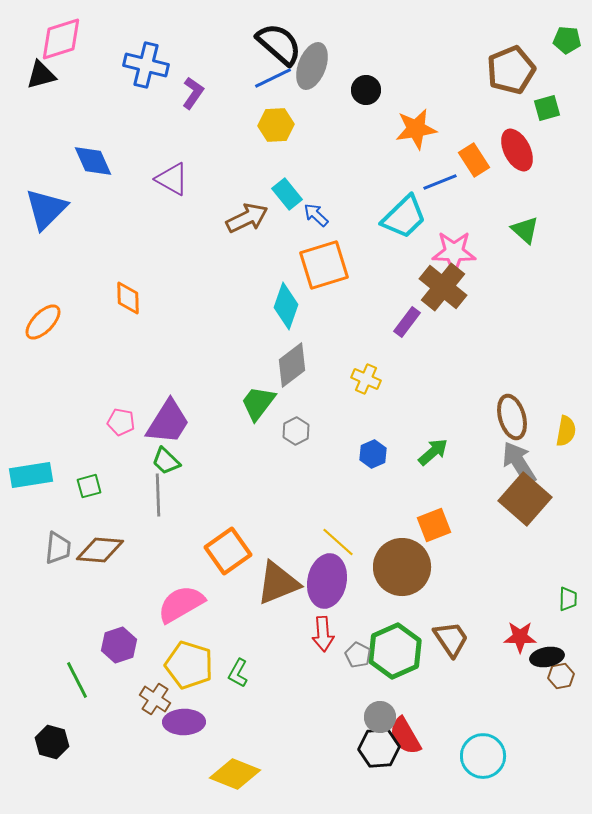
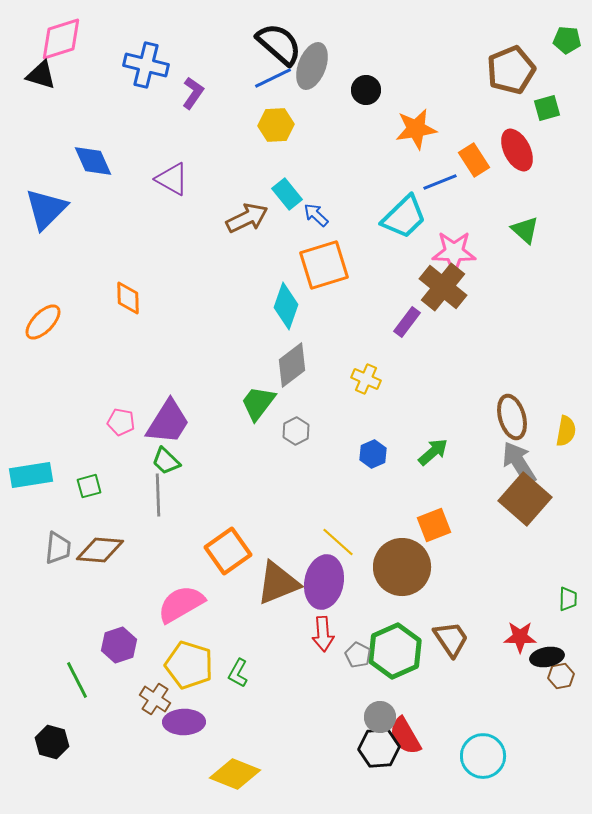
black triangle at (41, 75): rotated 32 degrees clockwise
purple ellipse at (327, 581): moved 3 px left, 1 px down
